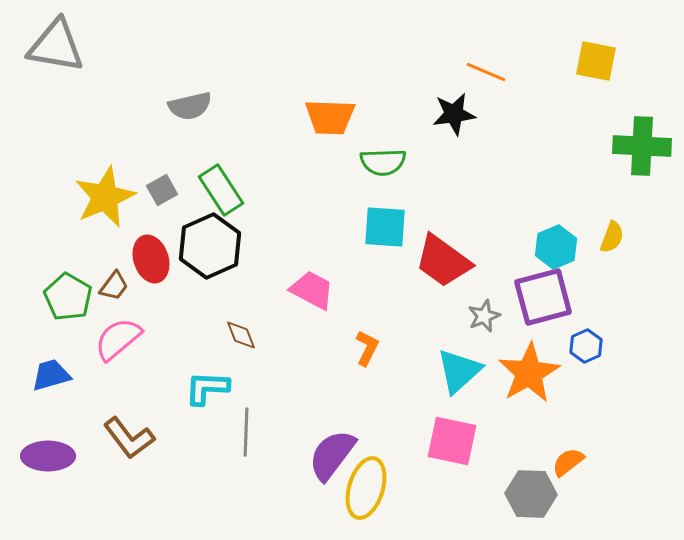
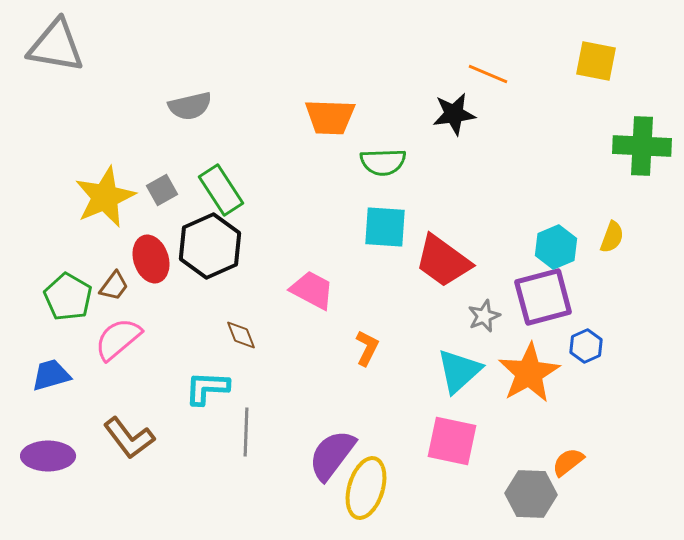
orange line: moved 2 px right, 2 px down
